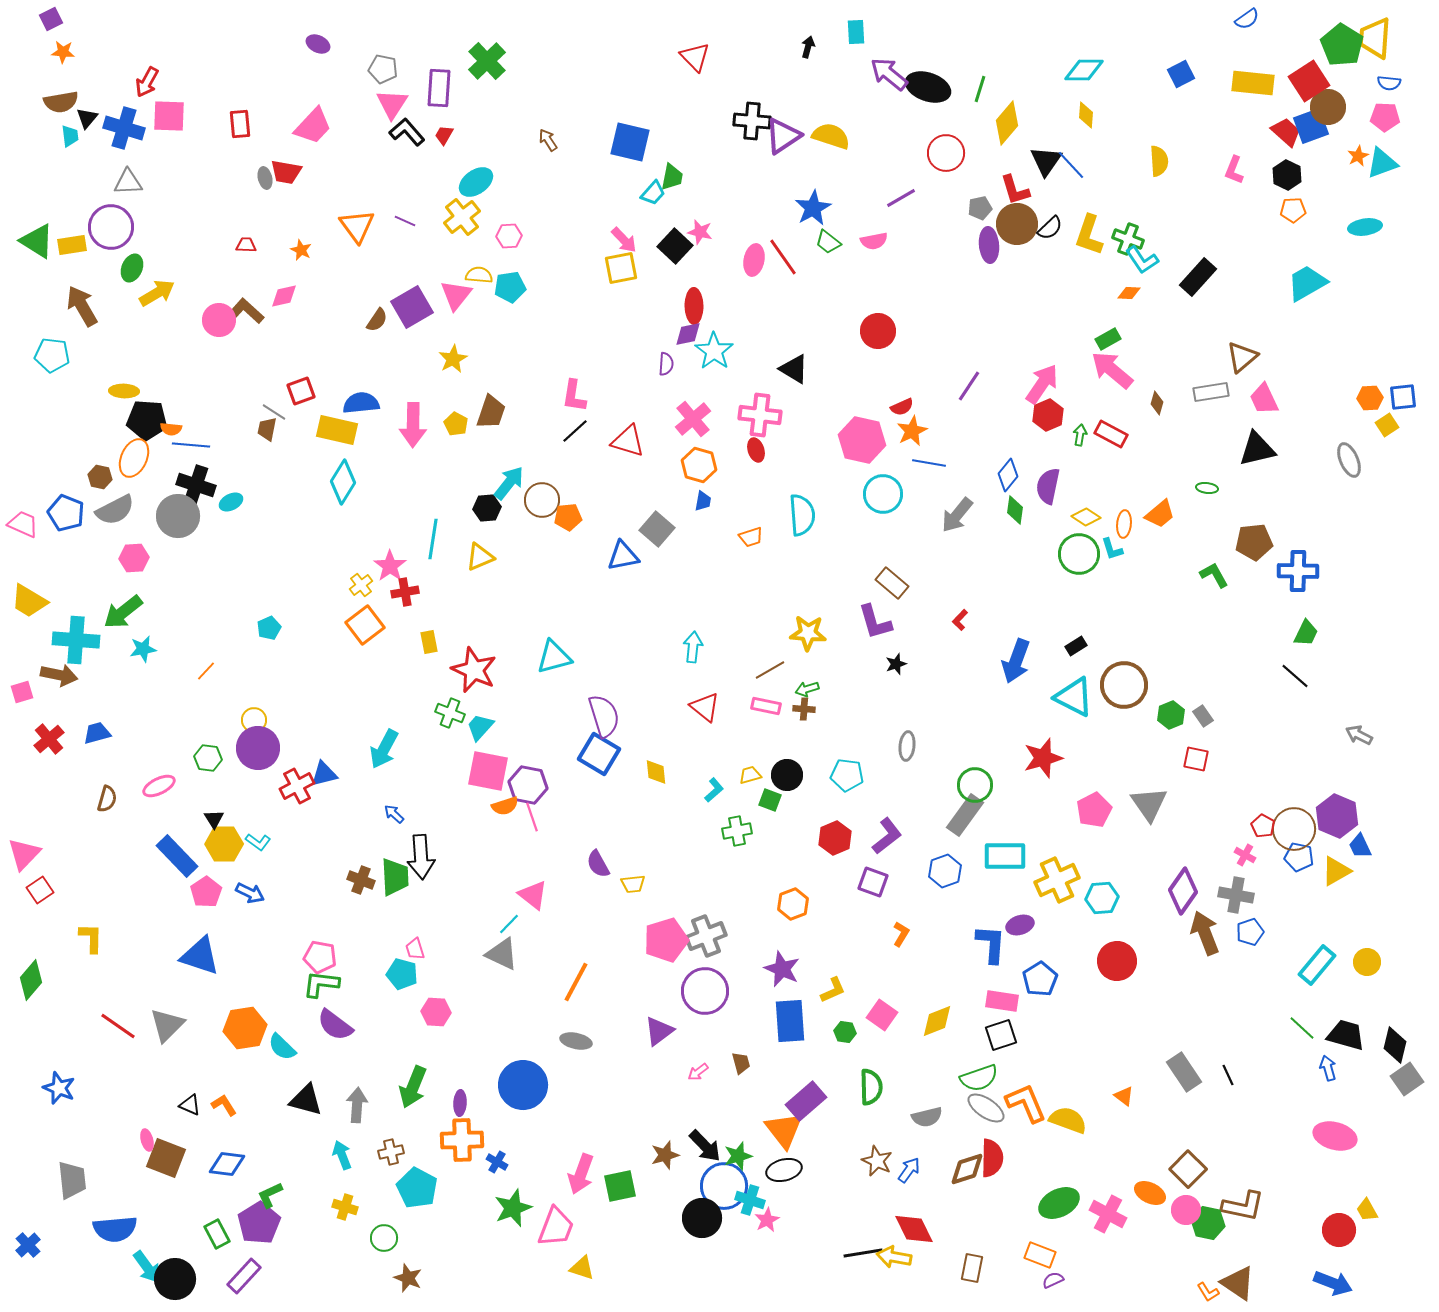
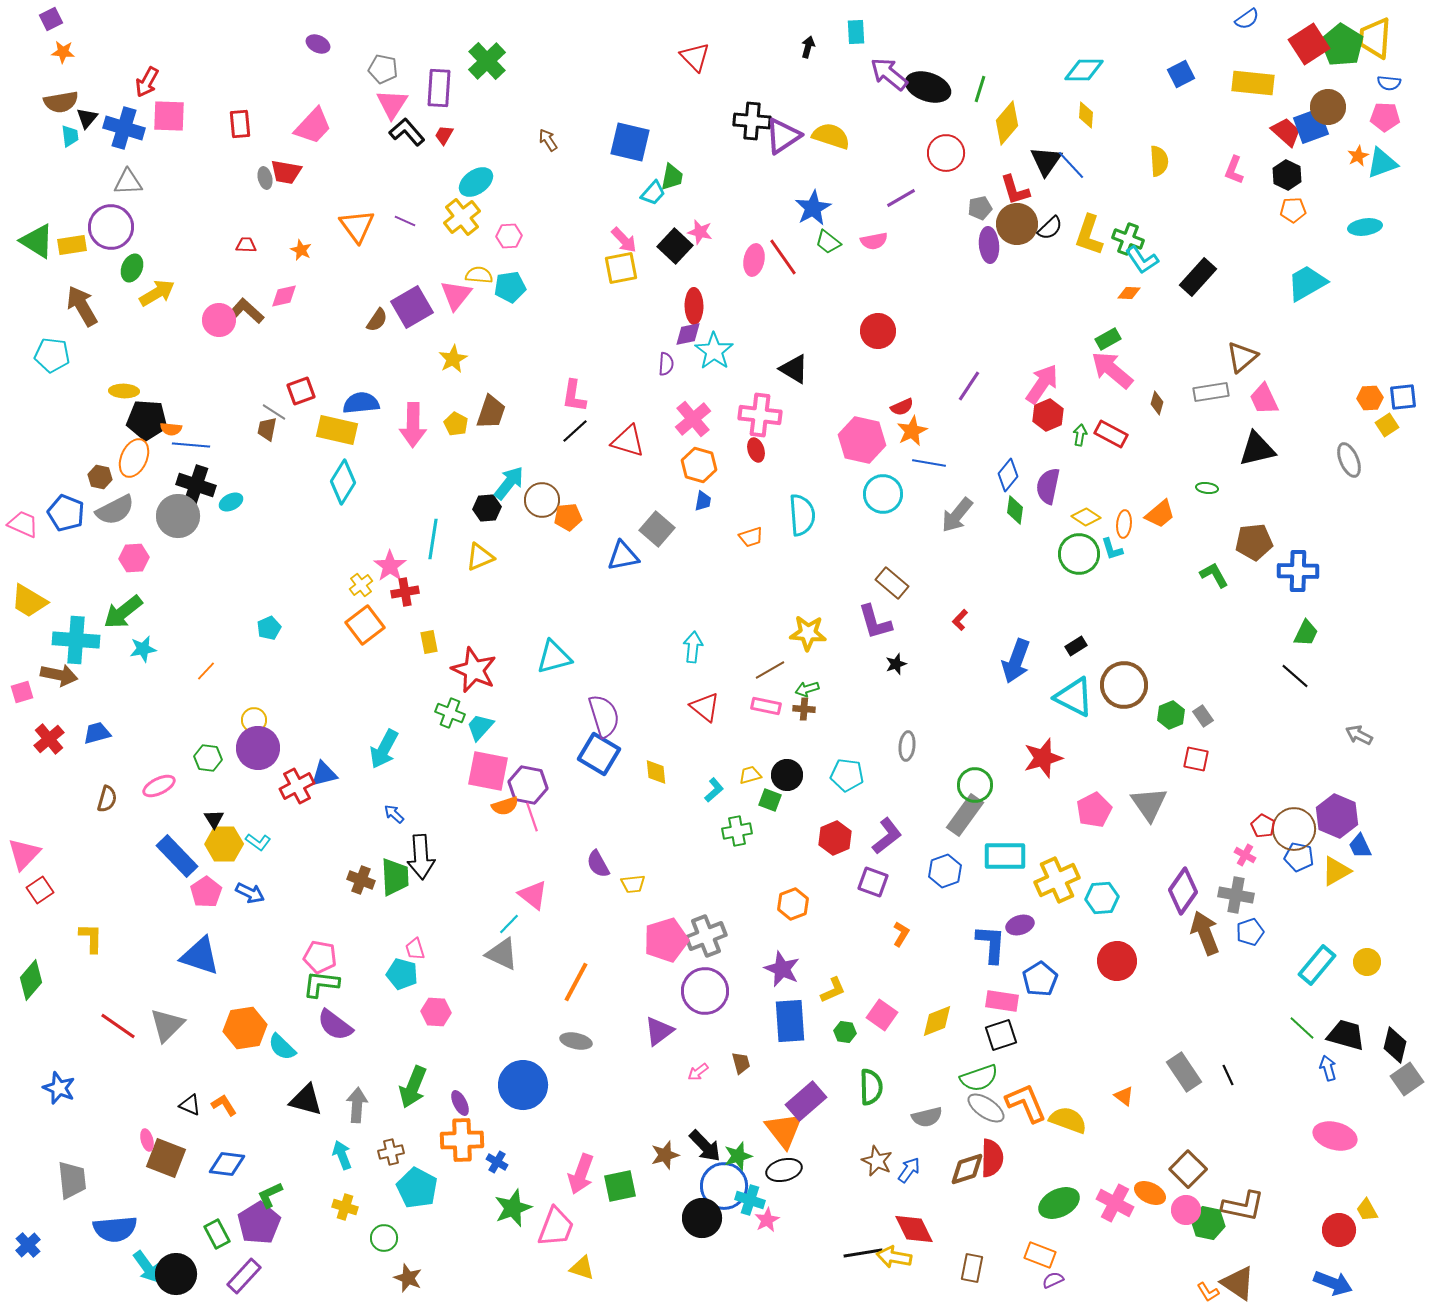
red square at (1309, 81): moved 37 px up
purple ellipse at (460, 1103): rotated 30 degrees counterclockwise
pink cross at (1108, 1214): moved 7 px right, 11 px up
black circle at (175, 1279): moved 1 px right, 5 px up
